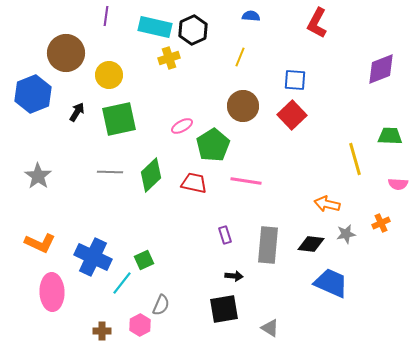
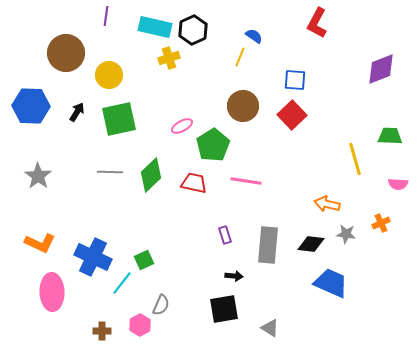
blue semicircle at (251, 16): moved 3 px right, 20 px down; rotated 30 degrees clockwise
blue hexagon at (33, 94): moved 2 px left, 12 px down; rotated 24 degrees clockwise
gray star at (346, 234): rotated 18 degrees clockwise
